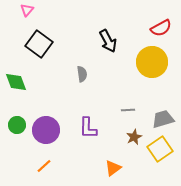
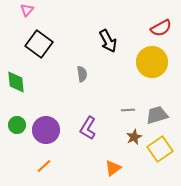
green diamond: rotated 15 degrees clockwise
gray trapezoid: moved 6 px left, 4 px up
purple L-shape: rotated 30 degrees clockwise
